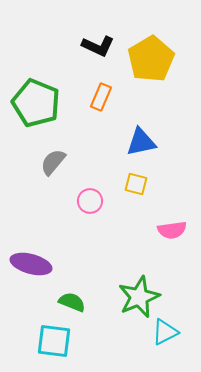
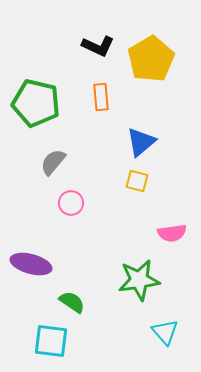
orange rectangle: rotated 28 degrees counterclockwise
green pentagon: rotated 9 degrees counterclockwise
blue triangle: rotated 28 degrees counterclockwise
yellow square: moved 1 px right, 3 px up
pink circle: moved 19 px left, 2 px down
pink semicircle: moved 3 px down
green star: moved 17 px up; rotated 15 degrees clockwise
green semicircle: rotated 12 degrees clockwise
cyan triangle: rotated 44 degrees counterclockwise
cyan square: moved 3 px left
